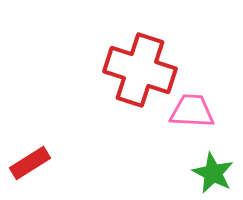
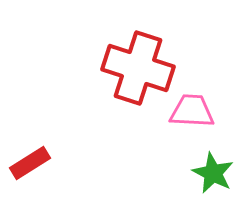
red cross: moved 2 px left, 2 px up
